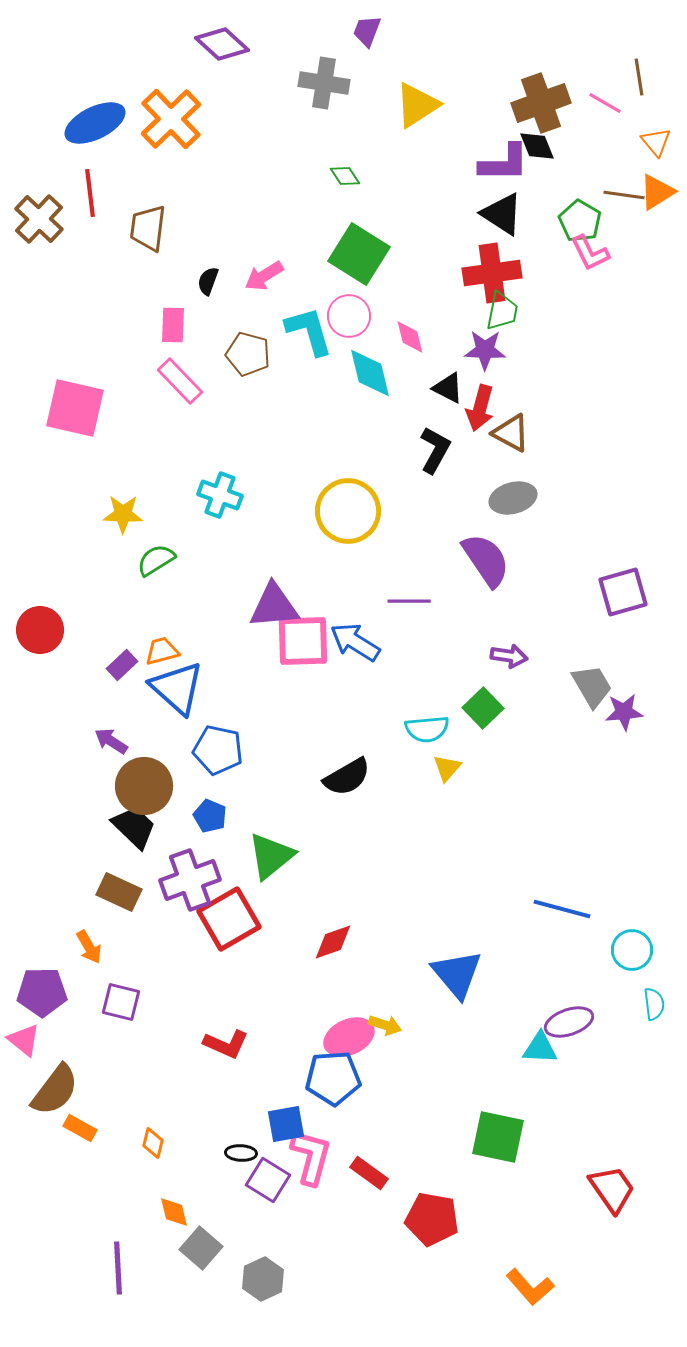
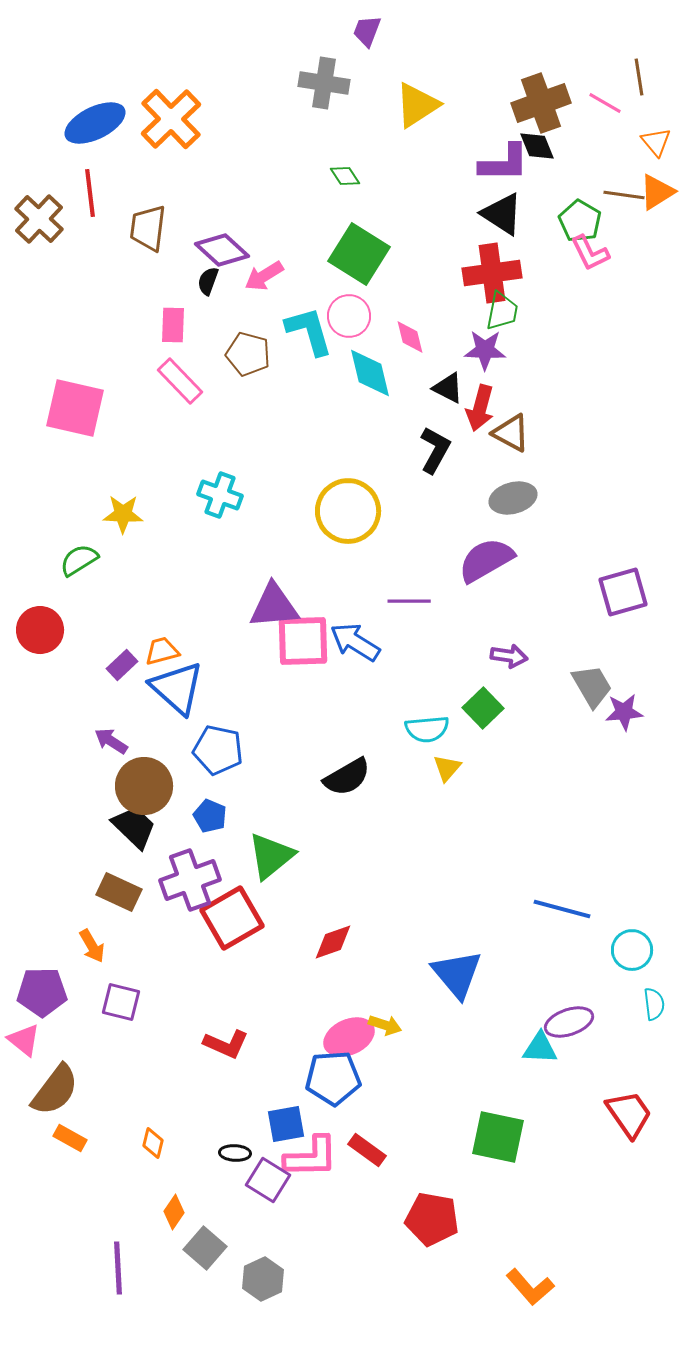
purple diamond at (222, 44): moved 206 px down
green semicircle at (156, 560): moved 77 px left
purple semicircle at (486, 560): rotated 86 degrees counterclockwise
red square at (229, 919): moved 3 px right, 1 px up
orange arrow at (89, 947): moved 3 px right, 1 px up
orange rectangle at (80, 1128): moved 10 px left, 10 px down
black ellipse at (241, 1153): moved 6 px left
pink L-shape at (311, 1157): rotated 74 degrees clockwise
red rectangle at (369, 1173): moved 2 px left, 23 px up
red trapezoid at (612, 1189): moved 17 px right, 75 px up
orange diamond at (174, 1212): rotated 48 degrees clockwise
gray square at (201, 1248): moved 4 px right
